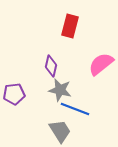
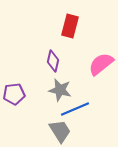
purple diamond: moved 2 px right, 5 px up
blue line: rotated 44 degrees counterclockwise
